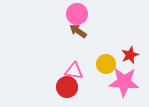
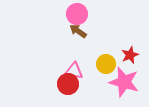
pink star: rotated 12 degrees clockwise
red circle: moved 1 px right, 3 px up
